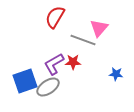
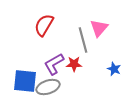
red semicircle: moved 11 px left, 8 px down
gray line: rotated 55 degrees clockwise
red star: moved 1 px right, 2 px down
blue star: moved 2 px left, 5 px up; rotated 16 degrees clockwise
blue square: rotated 25 degrees clockwise
gray ellipse: rotated 15 degrees clockwise
